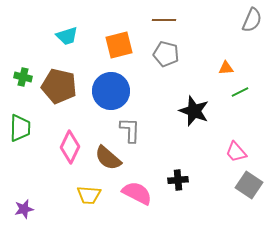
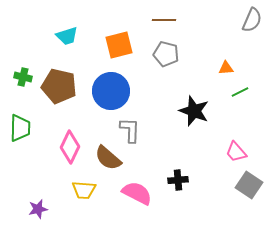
yellow trapezoid: moved 5 px left, 5 px up
purple star: moved 14 px right
